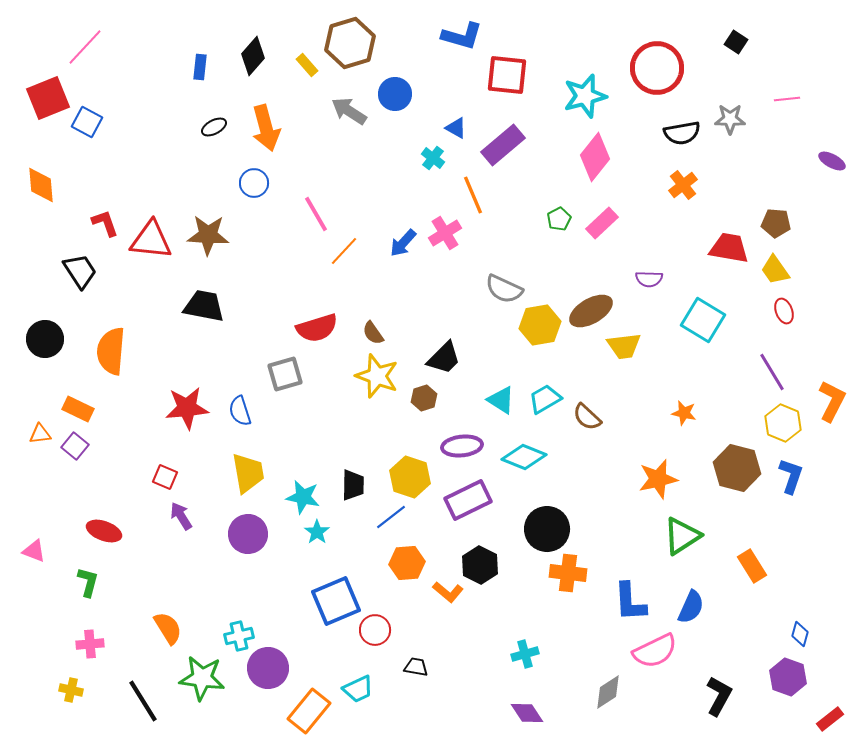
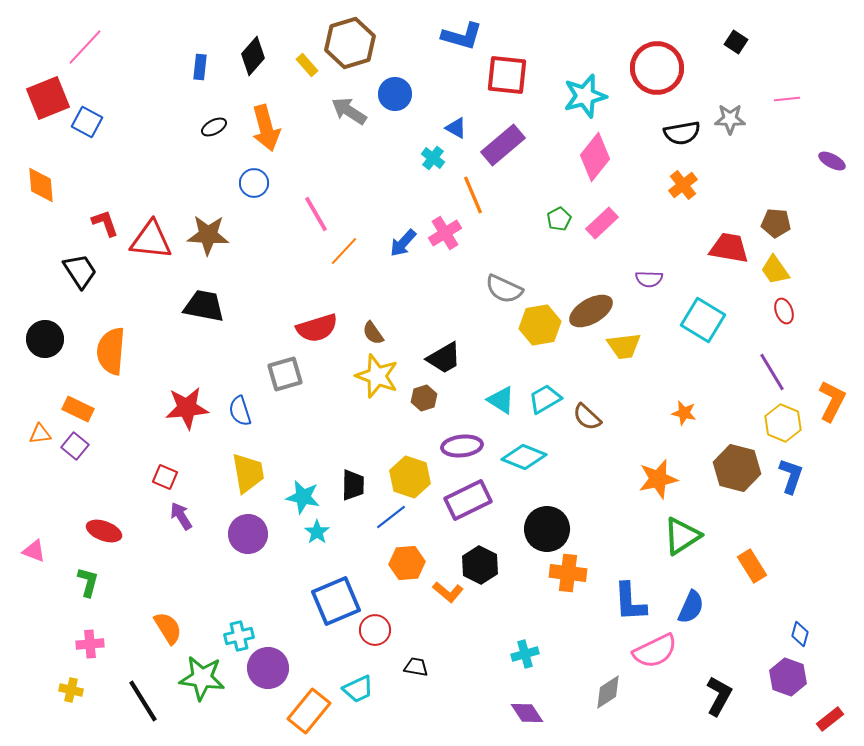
black trapezoid at (444, 358): rotated 15 degrees clockwise
